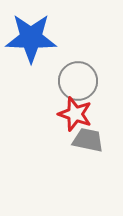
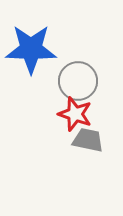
blue star: moved 11 px down
